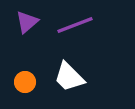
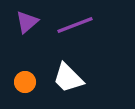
white trapezoid: moved 1 px left, 1 px down
